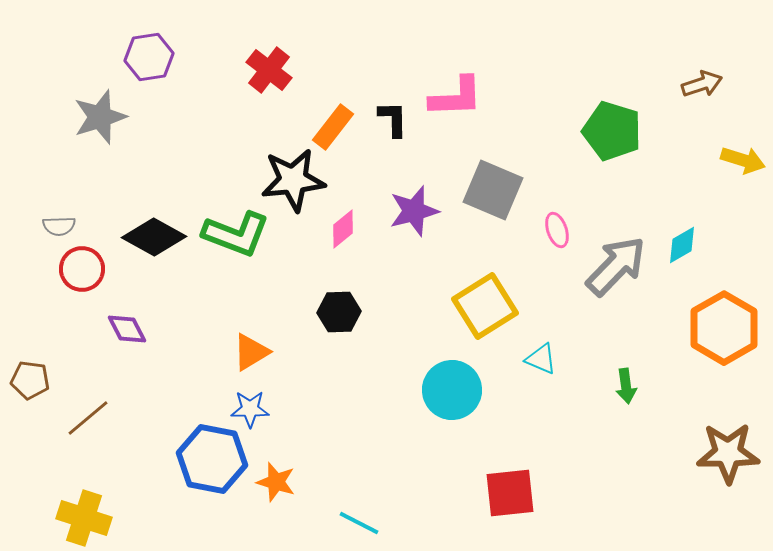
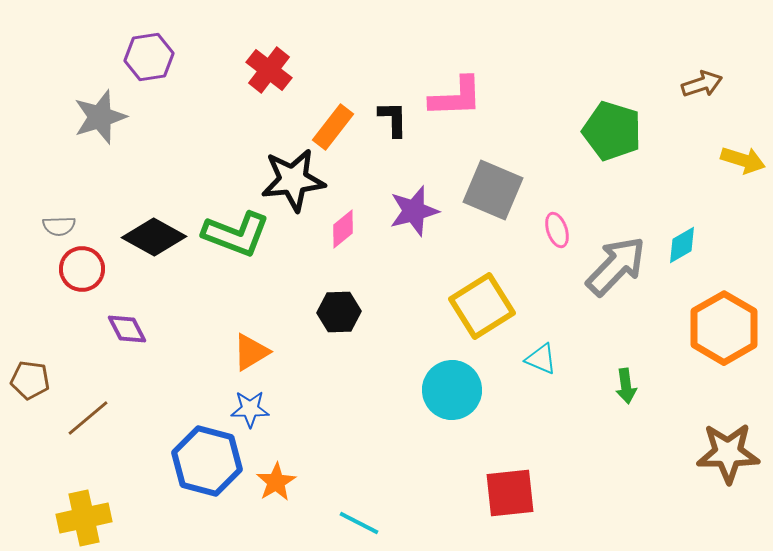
yellow square: moved 3 px left
blue hexagon: moved 5 px left, 2 px down; rotated 4 degrees clockwise
orange star: rotated 24 degrees clockwise
yellow cross: rotated 30 degrees counterclockwise
